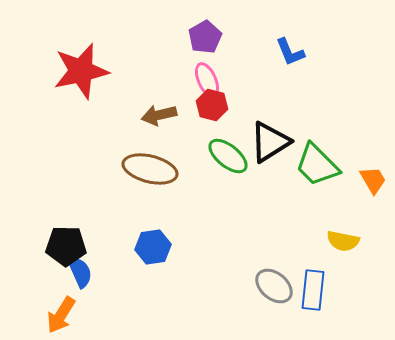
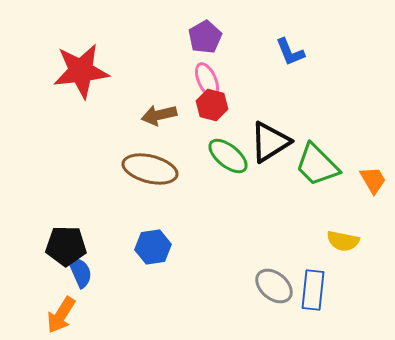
red star: rotated 6 degrees clockwise
